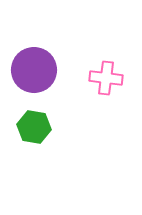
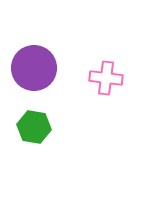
purple circle: moved 2 px up
